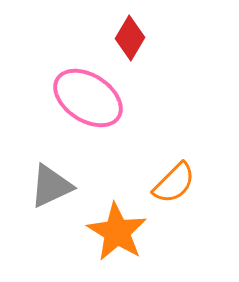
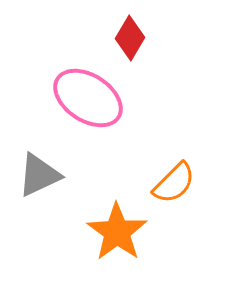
gray triangle: moved 12 px left, 11 px up
orange star: rotated 4 degrees clockwise
